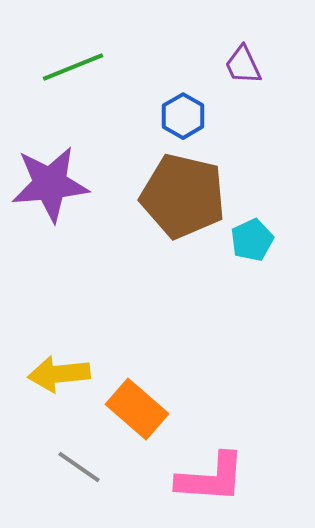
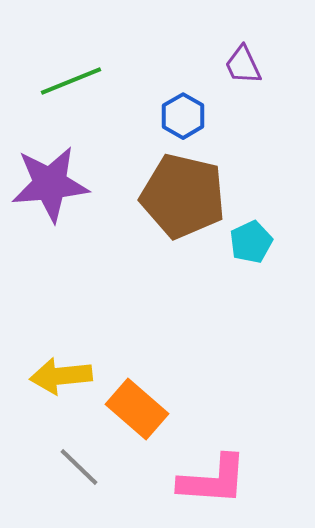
green line: moved 2 px left, 14 px down
cyan pentagon: moved 1 px left, 2 px down
yellow arrow: moved 2 px right, 2 px down
gray line: rotated 9 degrees clockwise
pink L-shape: moved 2 px right, 2 px down
